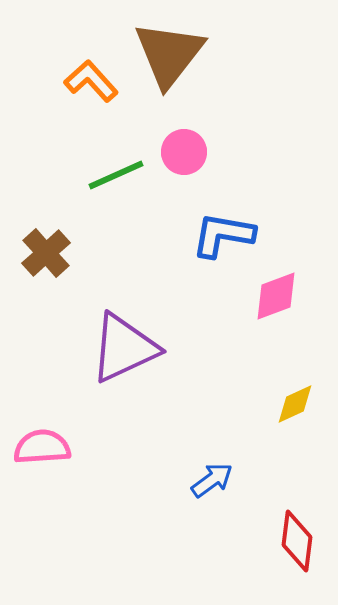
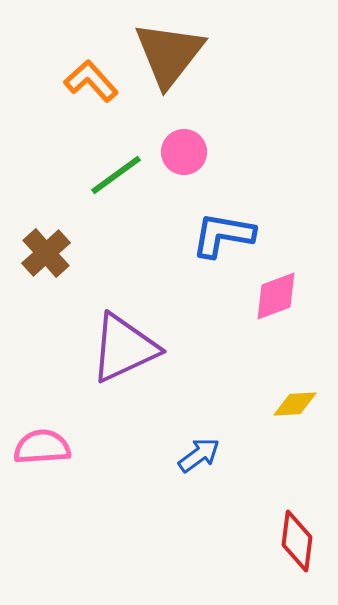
green line: rotated 12 degrees counterclockwise
yellow diamond: rotated 21 degrees clockwise
blue arrow: moved 13 px left, 25 px up
